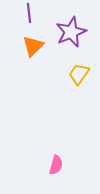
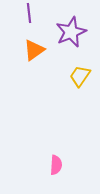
orange triangle: moved 1 px right, 4 px down; rotated 10 degrees clockwise
yellow trapezoid: moved 1 px right, 2 px down
pink semicircle: rotated 12 degrees counterclockwise
